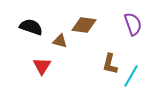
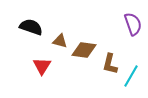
brown diamond: moved 25 px down
